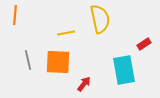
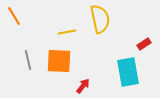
orange line: moved 1 px left, 1 px down; rotated 36 degrees counterclockwise
yellow line: moved 1 px right, 1 px up
orange square: moved 1 px right, 1 px up
cyan rectangle: moved 4 px right, 2 px down
red arrow: moved 1 px left, 2 px down
